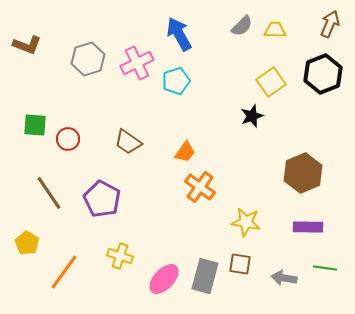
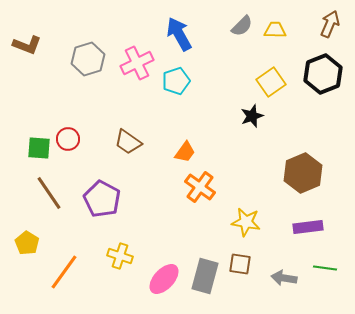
green square: moved 4 px right, 23 px down
purple rectangle: rotated 8 degrees counterclockwise
